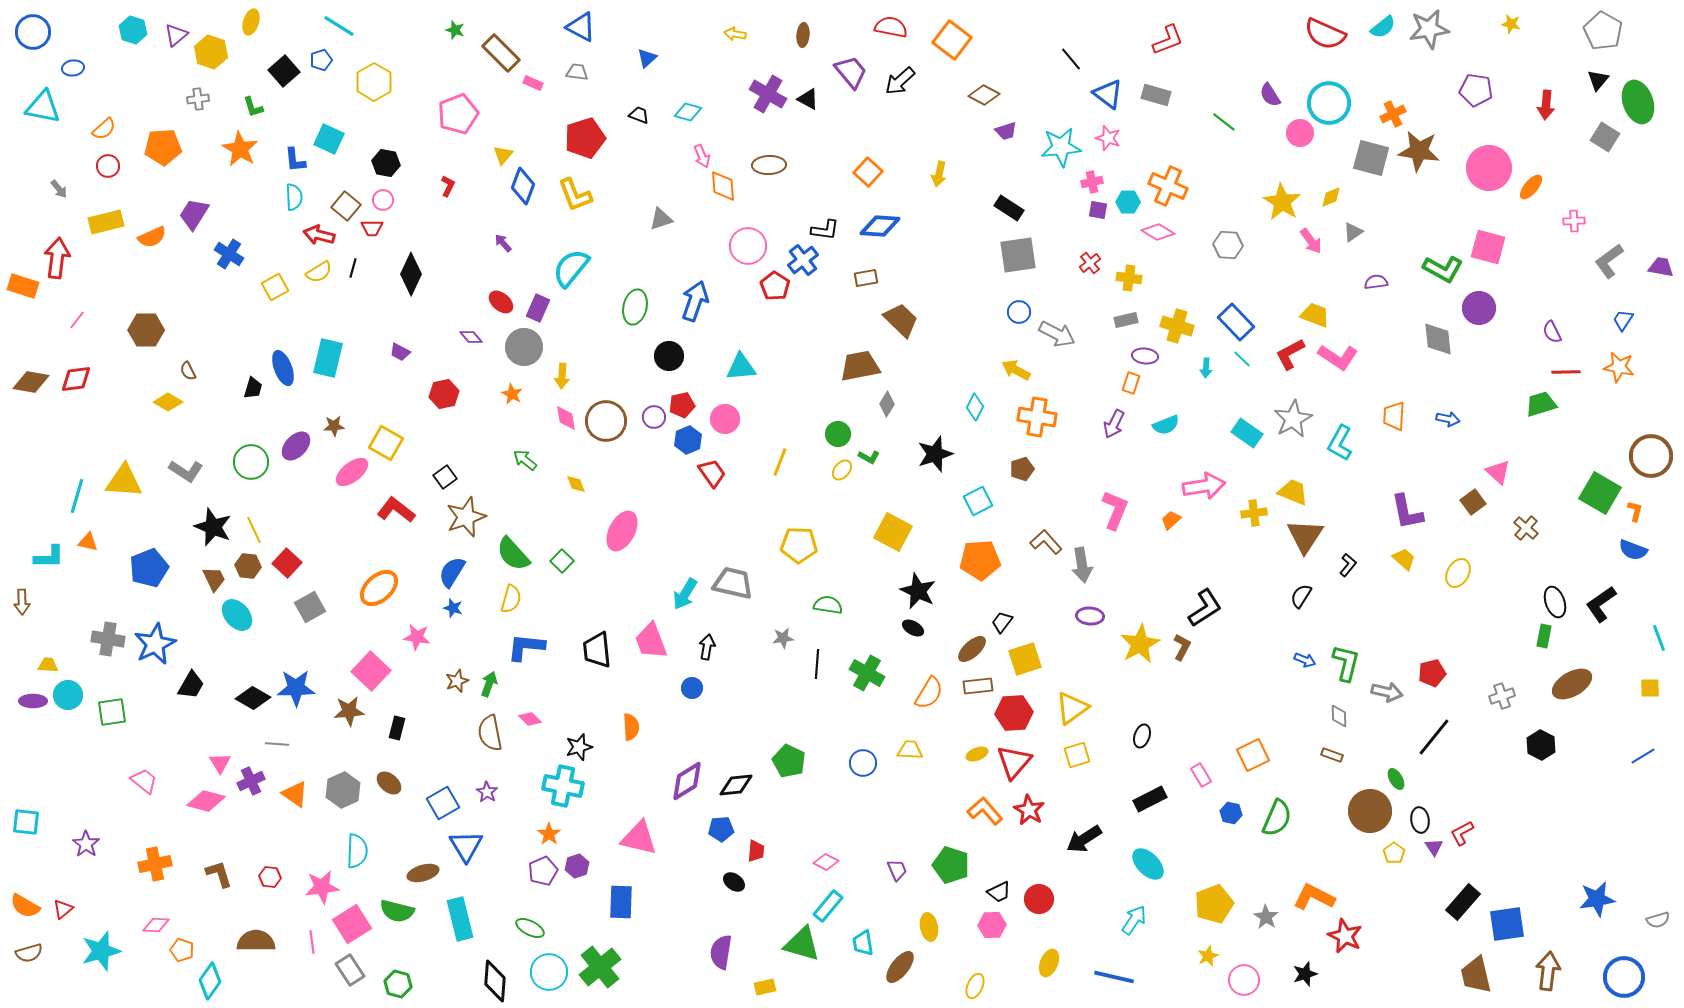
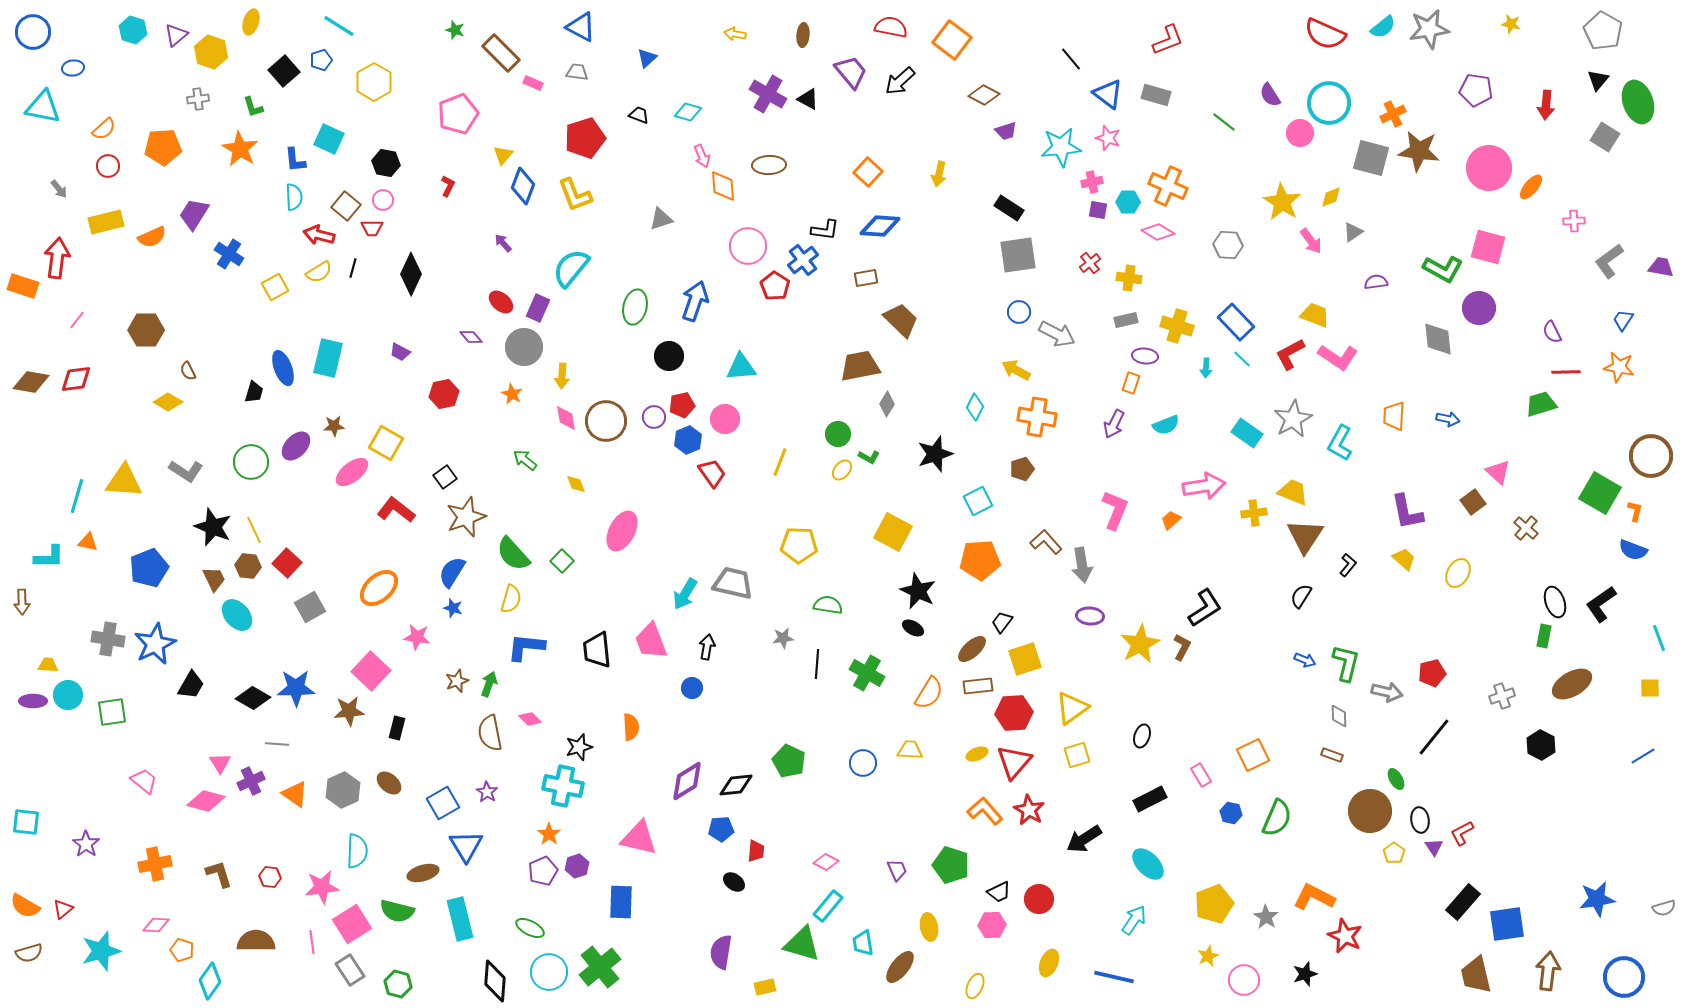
black trapezoid at (253, 388): moved 1 px right, 4 px down
gray semicircle at (1658, 920): moved 6 px right, 12 px up
